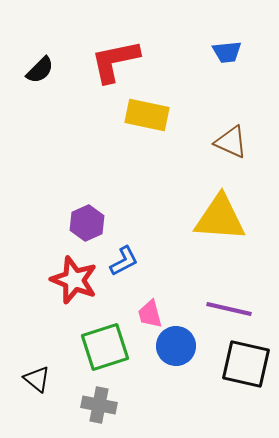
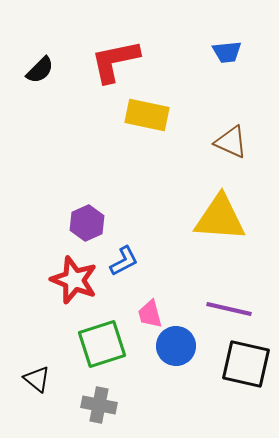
green square: moved 3 px left, 3 px up
